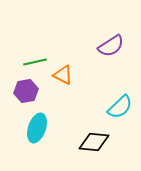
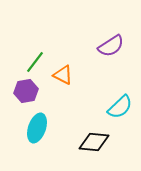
green line: rotated 40 degrees counterclockwise
